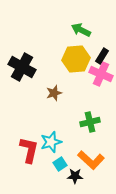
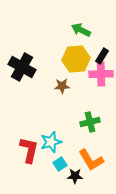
pink cross: rotated 25 degrees counterclockwise
brown star: moved 8 px right, 7 px up; rotated 14 degrees clockwise
orange L-shape: rotated 16 degrees clockwise
